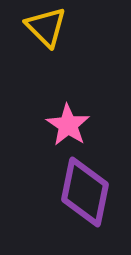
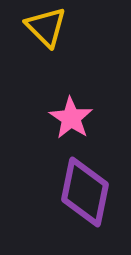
pink star: moved 3 px right, 7 px up
